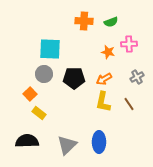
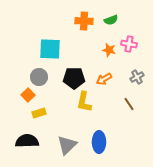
green semicircle: moved 2 px up
pink cross: rotated 14 degrees clockwise
orange star: moved 1 px right, 2 px up
gray circle: moved 5 px left, 3 px down
orange square: moved 2 px left, 1 px down
yellow L-shape: moved 19 px left
yellow rectangle: rotated 56 degrees counterclockwise
